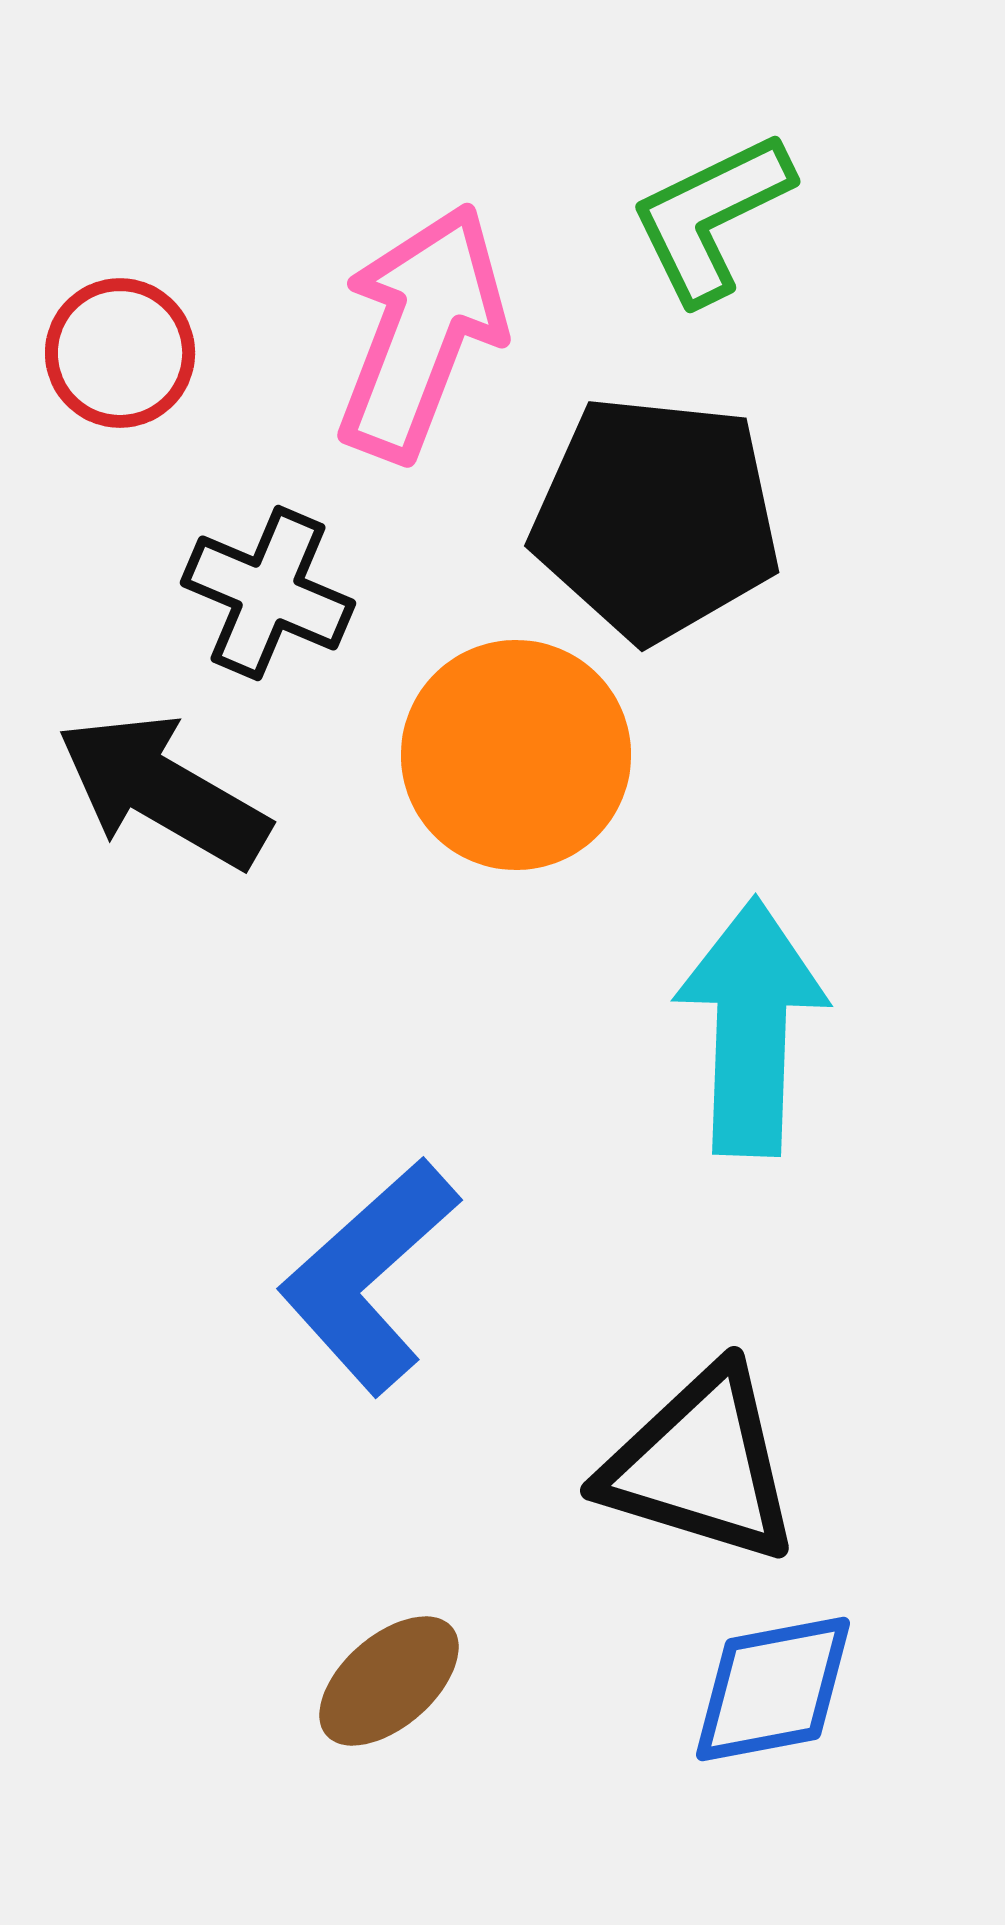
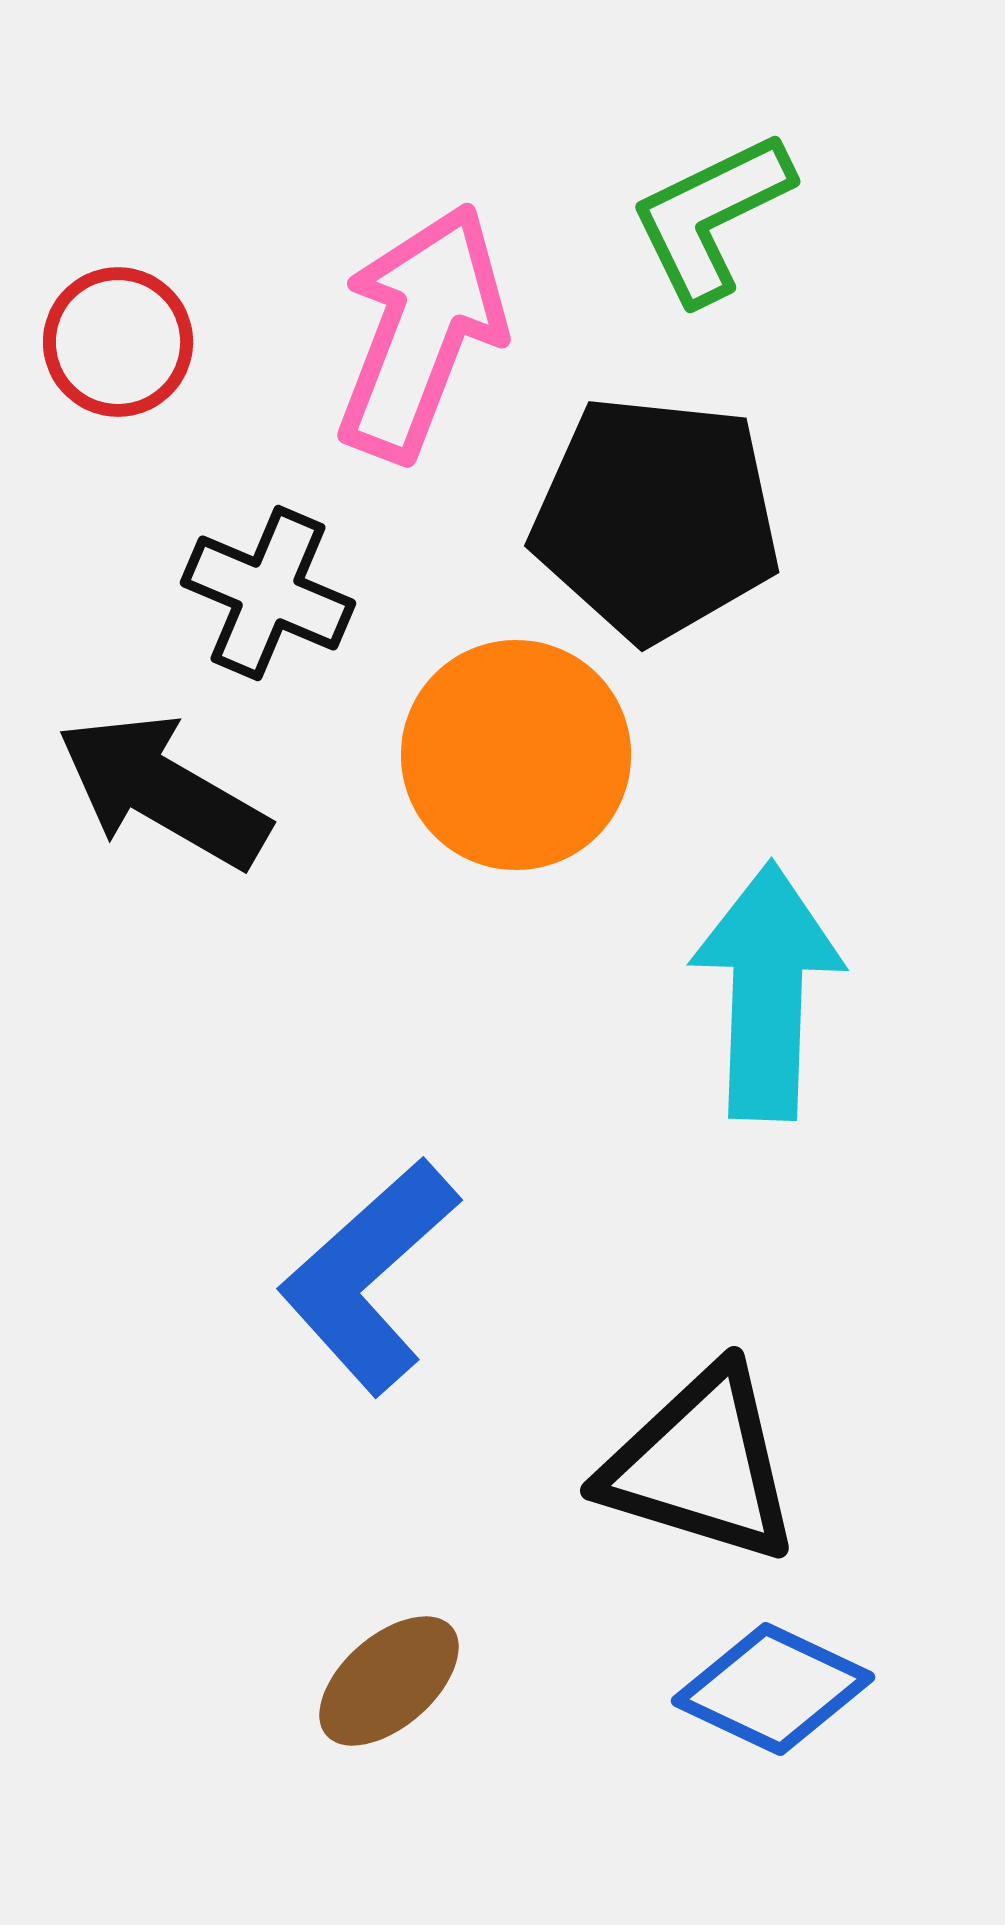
red circle: moved 2 px left, 11 px up
cyan arrow: moved 16 px right, 36 px up
blue diamond: rotated 36 degrees clockwise
